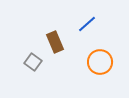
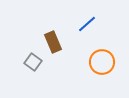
brown rectangle: moved 2 px left
orange circle: moved 2 px right
